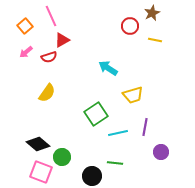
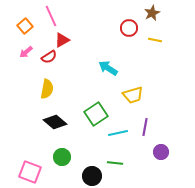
red circle: moved 1 px left, 2 px down
red semicircle: rotated 14 degrees counterclockwise
yellow semicircle: moved 4 px up; rotated 24 degrees counterclockwise
black diamond: moved 17 px right, 22 px up
pink square: moved 11 px left
